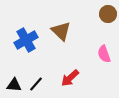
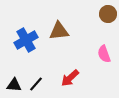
brown triangle: moved 2 px left; rotated 50 degrees counterclockwise
